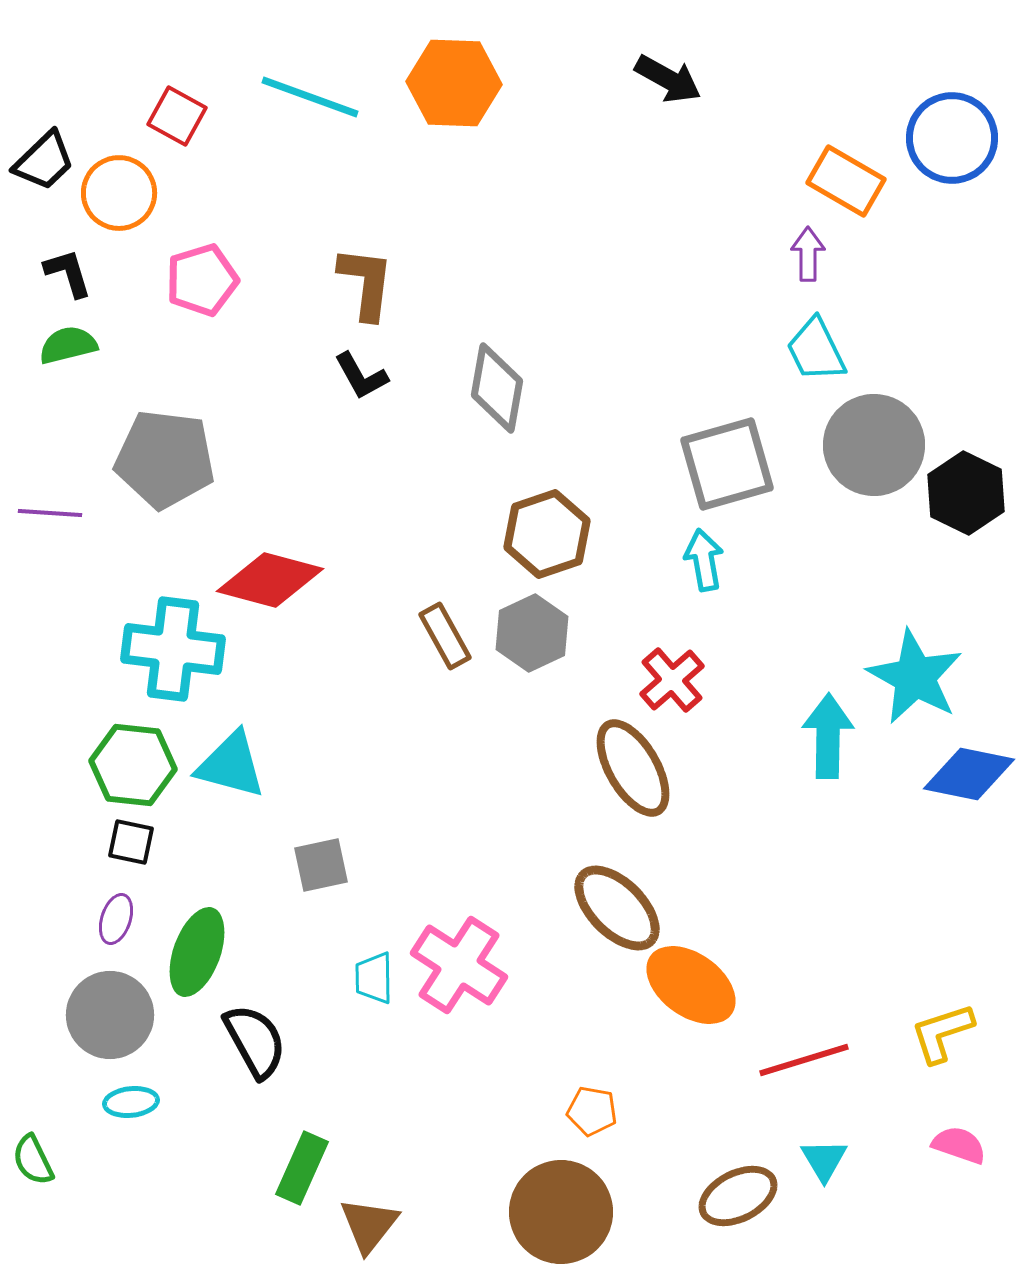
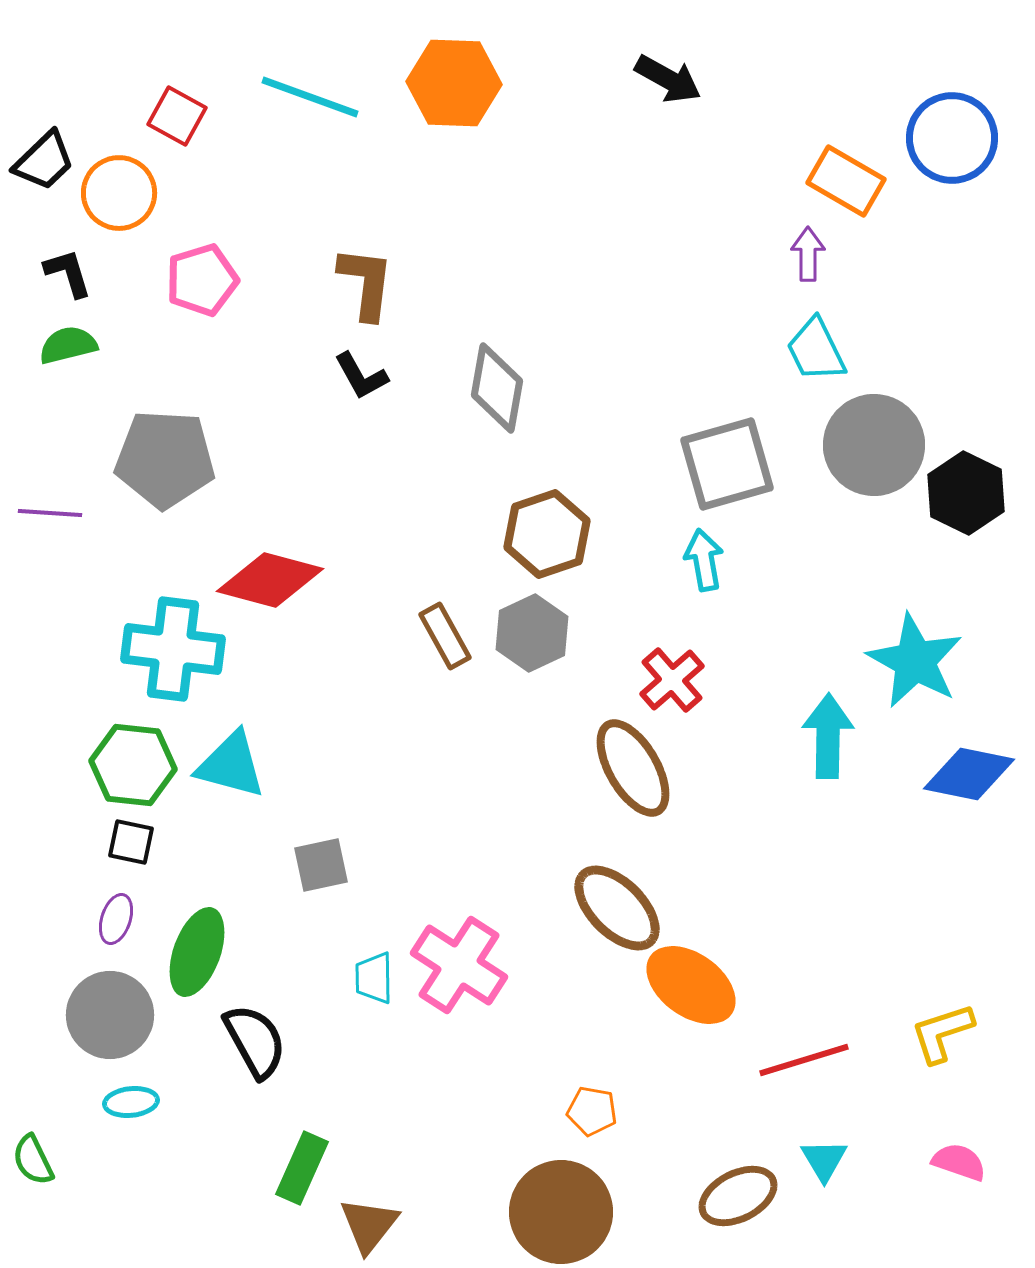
gray pentagon at (165, 459): rotated 4 degrees counterclockwise
cyan star at (915, 677): moved 16 px up
pink semicircle at (959, 1145): moved 17 px down
